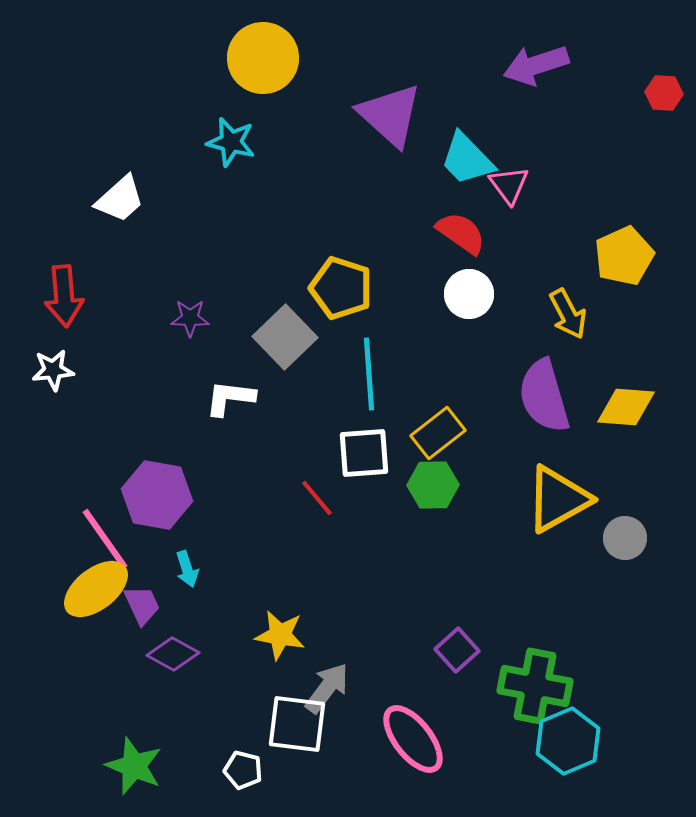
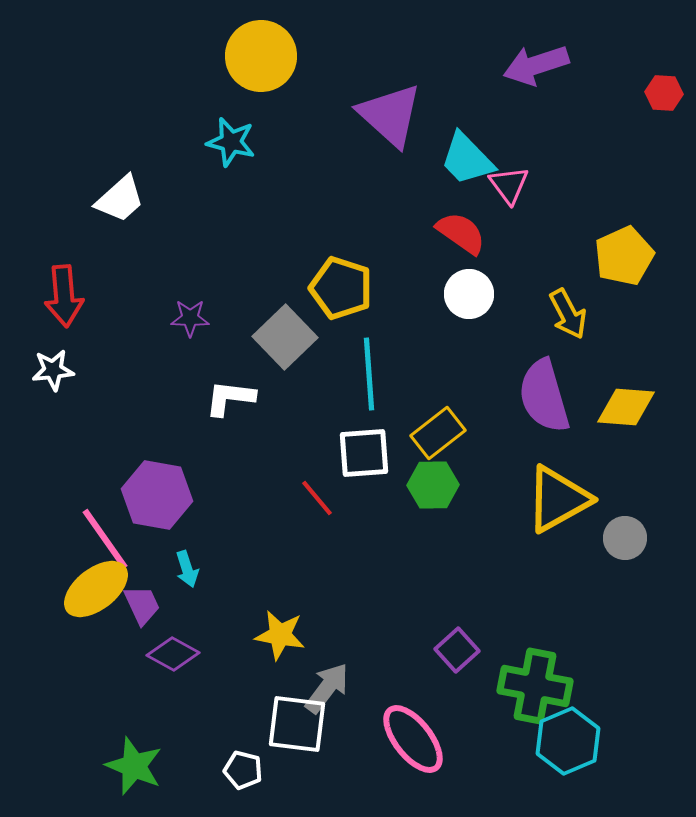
yellow circle at (263, 58): moved 2 px left, 2 px up
